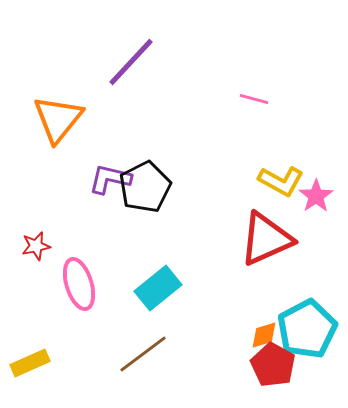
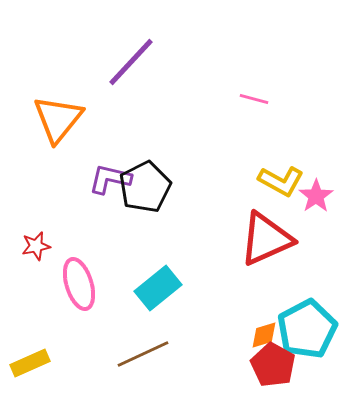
brown line: rotated 12 degrees clockwise
